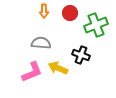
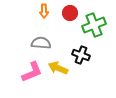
green cross: moved 2 px left
